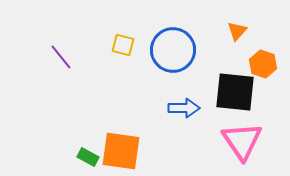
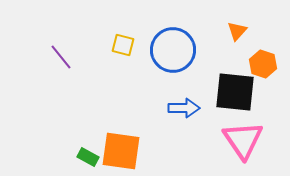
pink triangle: moved 1 px right, 1 px up
